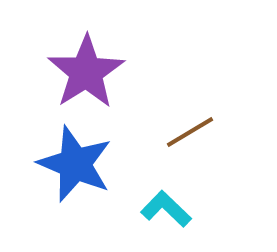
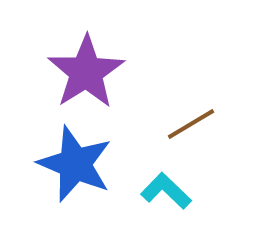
brown line: moved 1 px right, 8 px up
cyan L-shape: moved 18 px up
